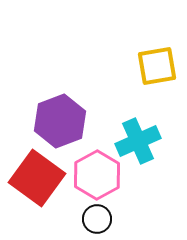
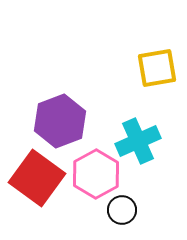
yellow square: moved 2 px down
pink hexagon: moved 1 px left, 1 px up
black circle: moved 25 px right, 9 px up
